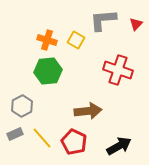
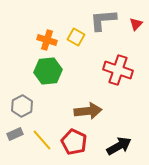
yellow square: moved 3 px up
yellow line: moved 2 px down
